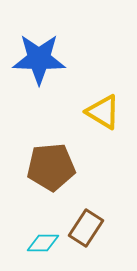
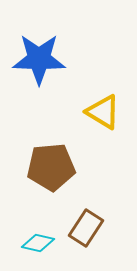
cyan diamond: moved 5 px left; rotated 12 degrees clockwise
